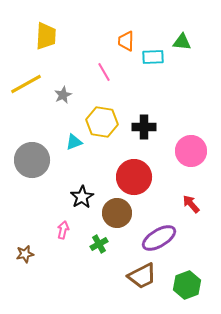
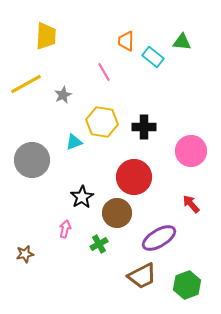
cyan rectangle: rotated 40 degrees clockwise
pink arrow: moved 2 px right, 1 px up
